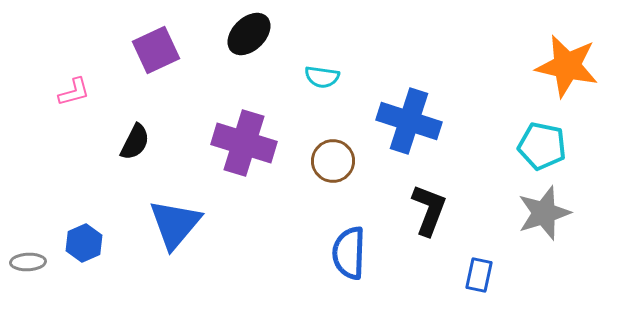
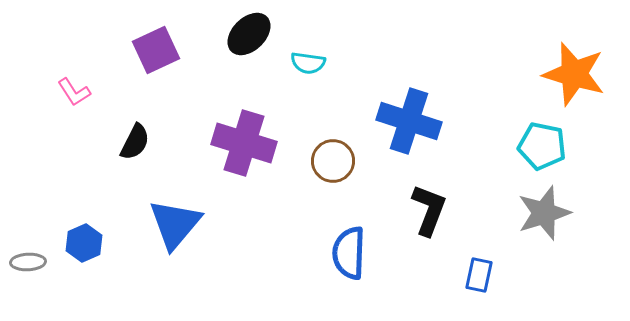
orange star: moved 7 px right, 8 px down; rotated 4 degrees clockwise
cyan semicircle: moved 14 px left, 14 px up
pink L-shape: rotated 72 degrees clockwise
